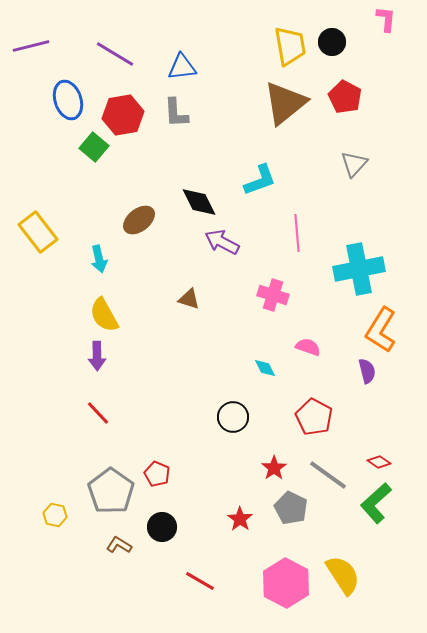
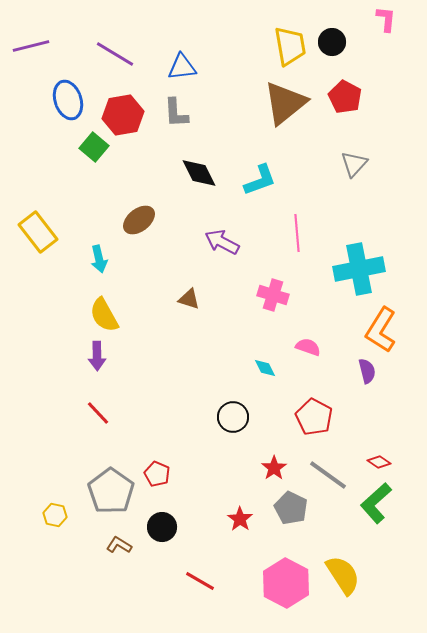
black diamond at (199, 202): moved 29 px up
